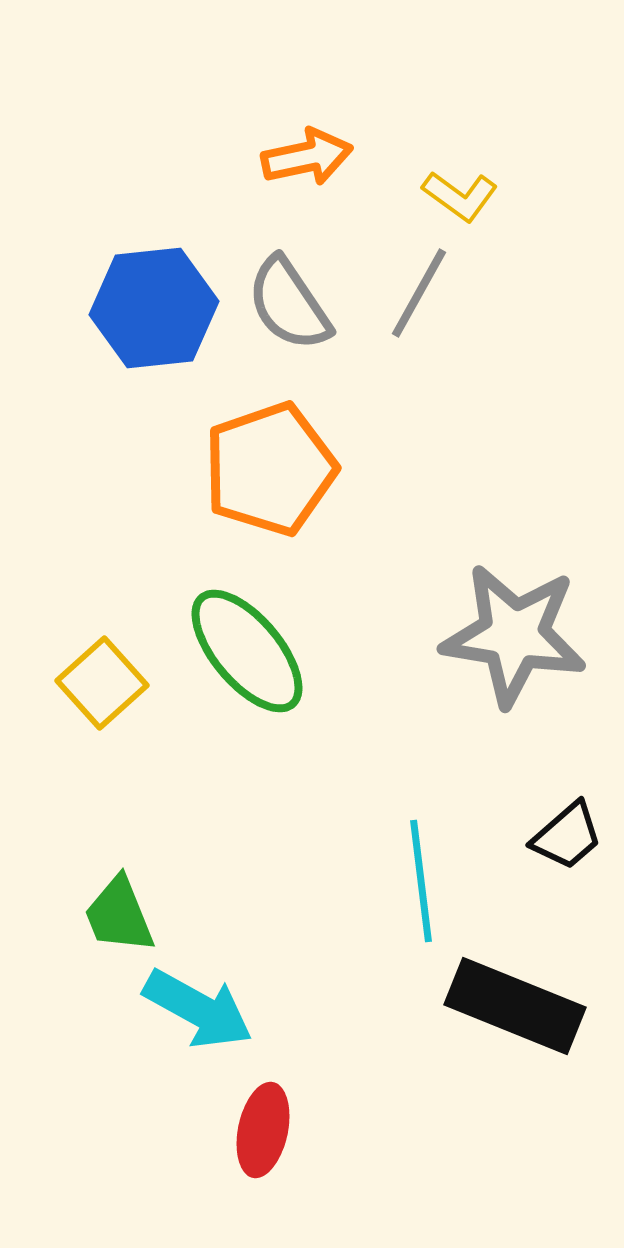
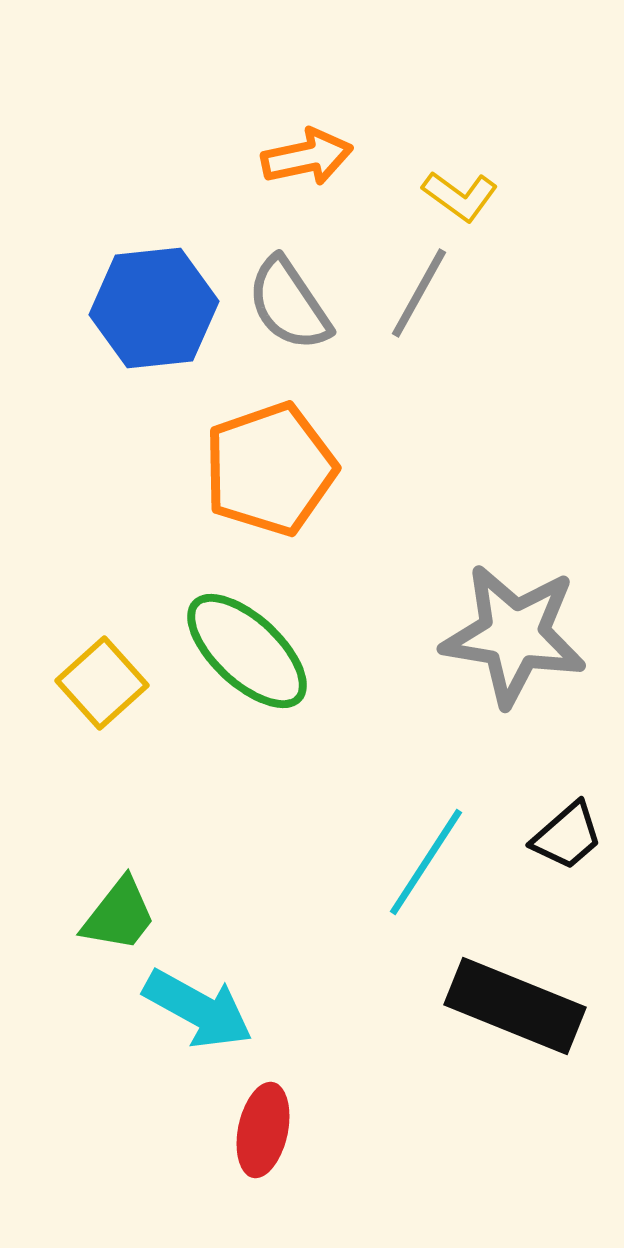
green ellipse: rotated 7 degrees counterclockwise
cyan line: moved 5 px right, 19 px up; rotated 40 degrees clockwise
green trapezoid: rotated 120 degrees counterclockwise
